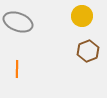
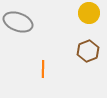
yellow circle: moved 7 px right, 3 px up
orange line: moved 26 px right
